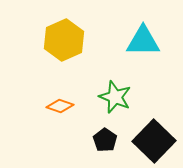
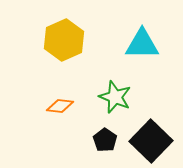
cyan triangle: moved 1 px left, 3 px down
orange diamond: rotated 12 degrees counterclockwise
black square: moved 3 px left
